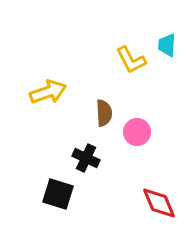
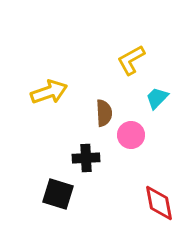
cyan trapezoid: moved 10 px left, 53 px down; rotated 40 degrees clockwise
yellow L-shape: rotated 88 degrees clockwise
yellow arrow: moved 1 px right
pink circle: moved 6 px left, 3 px down
black cross: rotated 28 degrees counterclockwise
red diamond: rotated 12 degrees clockwise
